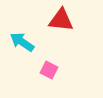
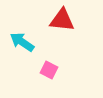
red triangle: moved 1 px right
